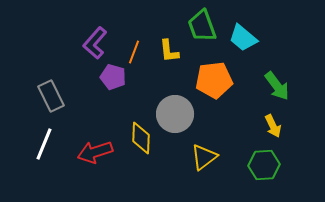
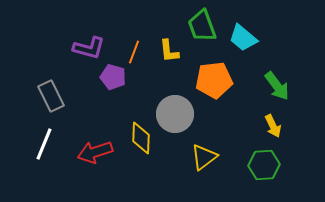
purple L-shape: moved 6 px left, 5 px down; rotated 116 degrees counterclockwise
